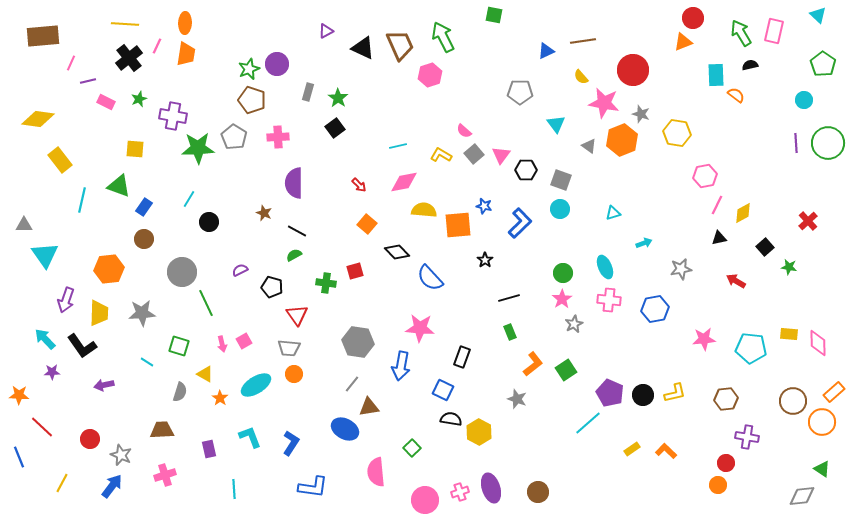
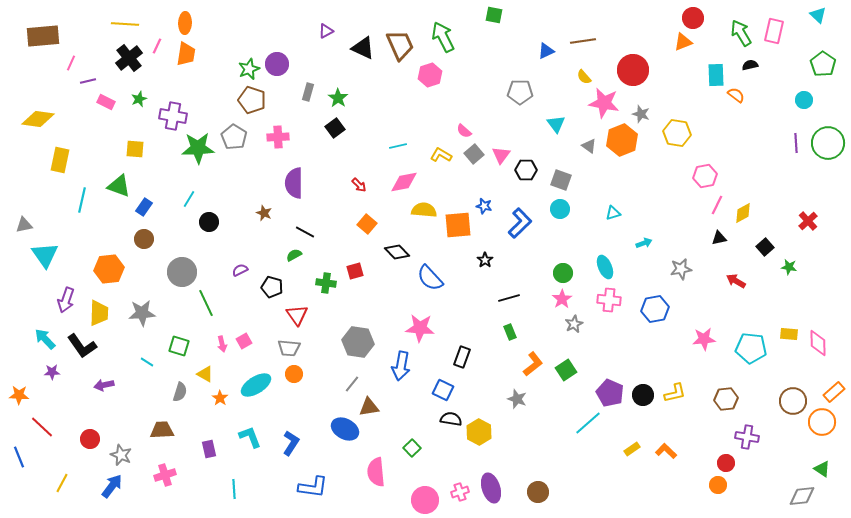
yellow semicircle at (581, 77): moved 3 px right
yellow rectangle at (60, 160): rotated 50 degrees clockwise
gray triangle at (24, 225): rotated 12 degrees counterclockwise
black line at (297, 231): moved 8 px right, 1 px down
